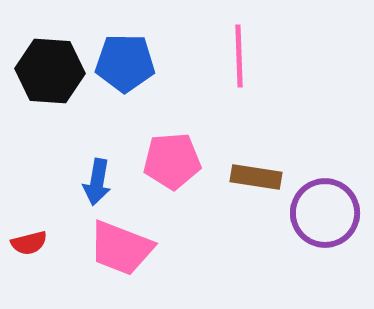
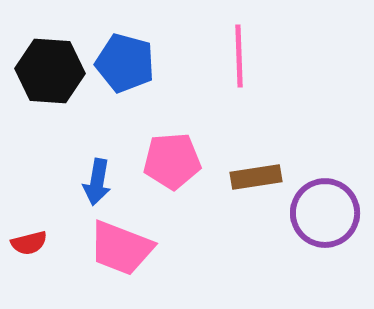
blue pentagon: rotated 14 degrees clockwise
brown rectangle: rotated 18 degrees counterclockwise
